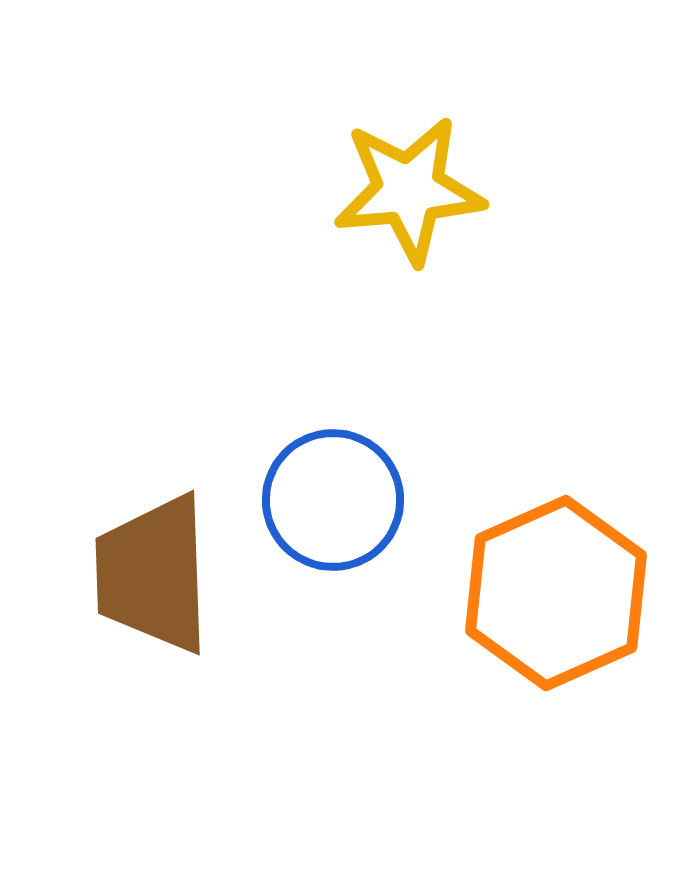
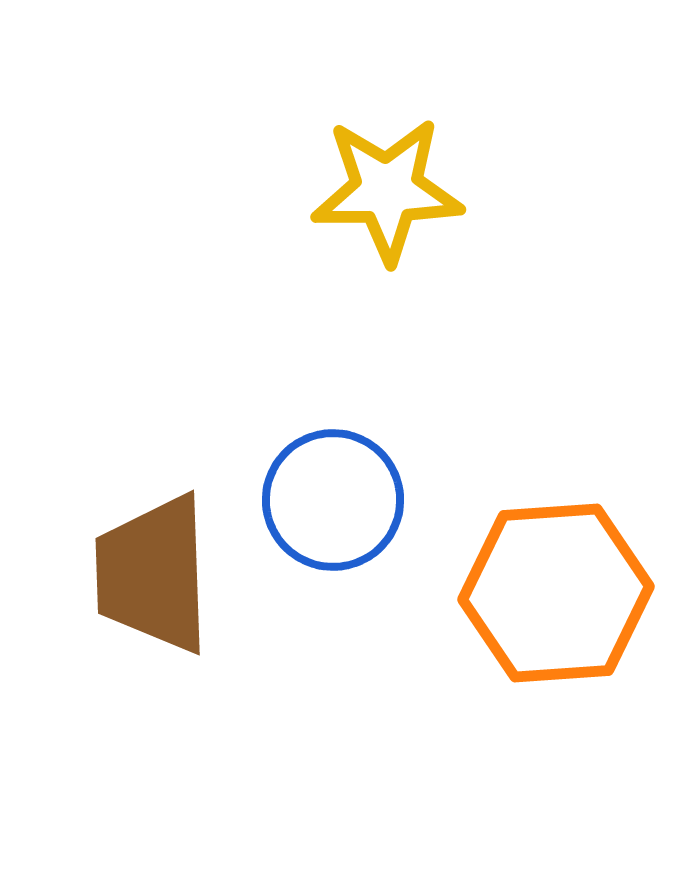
yellow star: moved 22 px left; rotated 4 degrees clockwise
orange hexagon: rotated 20 degrees clockwise
